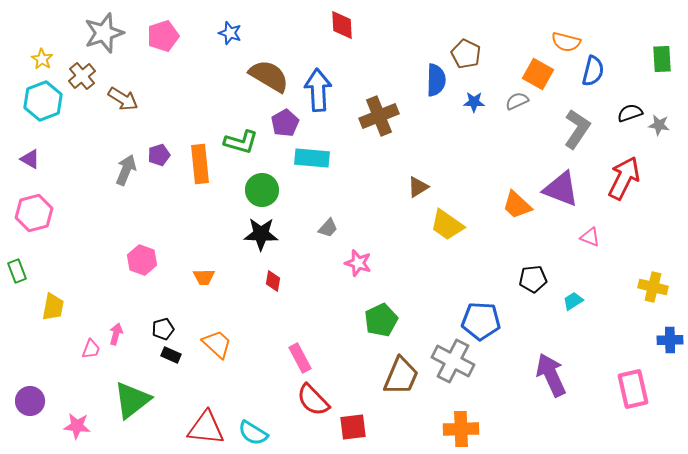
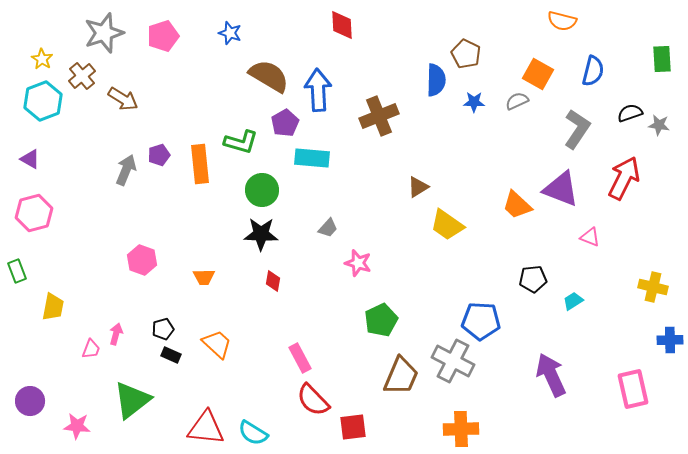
orange semicircle at (566, 42): moved 4 px left, 21 px up
